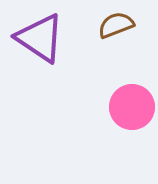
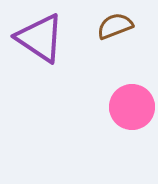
brown semicircle: moved 1 px left, 1 px down
